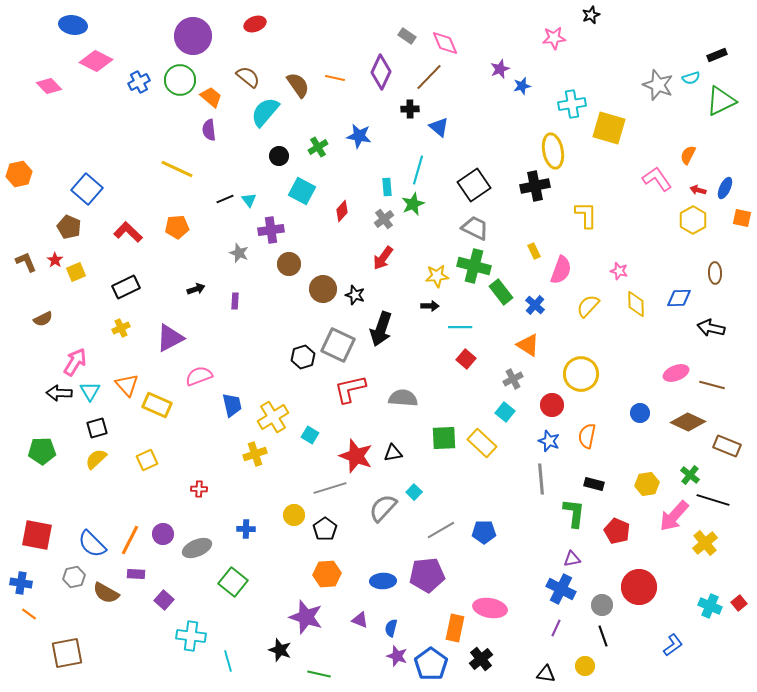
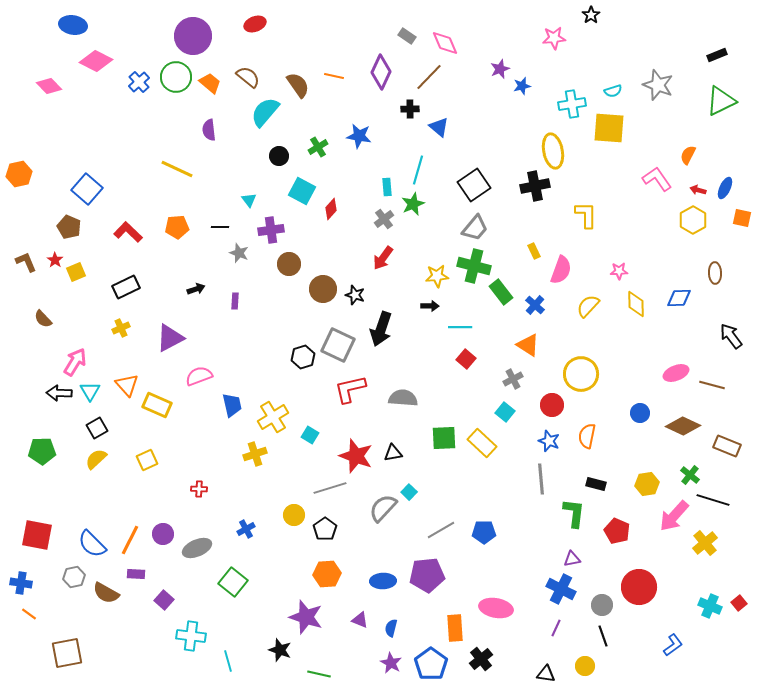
black star at (591, 15): rotated 12 degrees counterclockwise
orange line at (335, 78): moved 1 px left, 2 px up
cyan semicircle at (691, 78): moved 78 px left, 13 px down
green circle at (180, 80): moved 4 px left, 3 px up
blue cross at (139, 82): rotated 15 degrees counterclockwise
orange trapezoid at (211, 97): moved 1 px left, 14 px up
yellow square at (609, 128): rotated 12 degrees counterclockwise
black line at (225, 199): moved 5 px left, 28 px down; rotated 24 degrees clockwise
red diamond at (342, 211): moved 11 px left, 2 px up
gray trapezoid at (475, 228): rotated 104 degrees clockwise
pink star at (619, 271): rotated 18 degrees counterclockwise
brown semicircle at (43, 319): rotated 72 degrees clockwise
black arrow at (711, 328): moved 20 px right, 8 px down; rotated 40 degrees clockwise
brown diamond at (688, 422): moved 5 px left, 4 px down
black square at (97, 428): rotated 15 degrees counterclockwise
black rectangle at (594, 484): moved 2 px right
cyan square at (414, 492): moved 5 px left
blue cross at (246, 529): rotated 30 degrees counterclockwise
pink ellipse at (490, 608): moved 6 px right
orange rectangle at (455, 628): rotated 16 degrees counterclockwise
purple star at (397, 656): moved 6 px left, 7 px down; rotated 10 degrees clockwise
